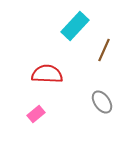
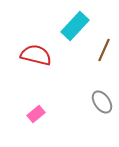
red semicircle: moved 11 px left, 19 px up; rotated 12 degrees clockwise
